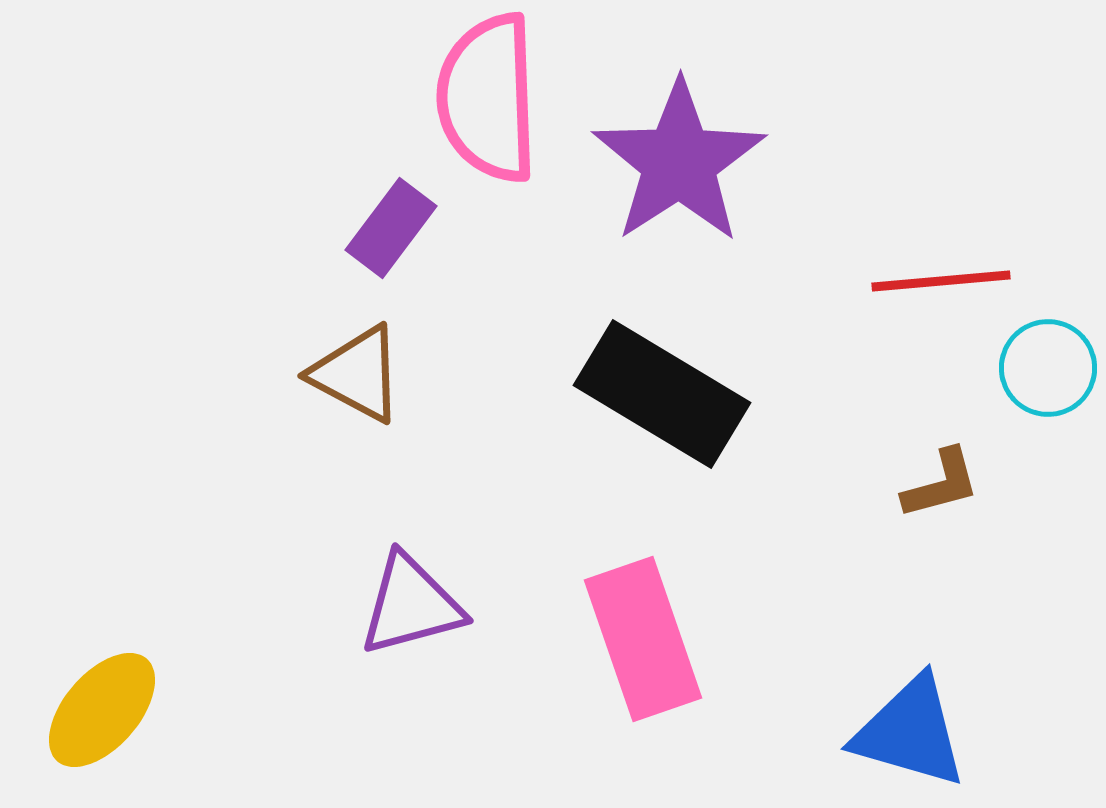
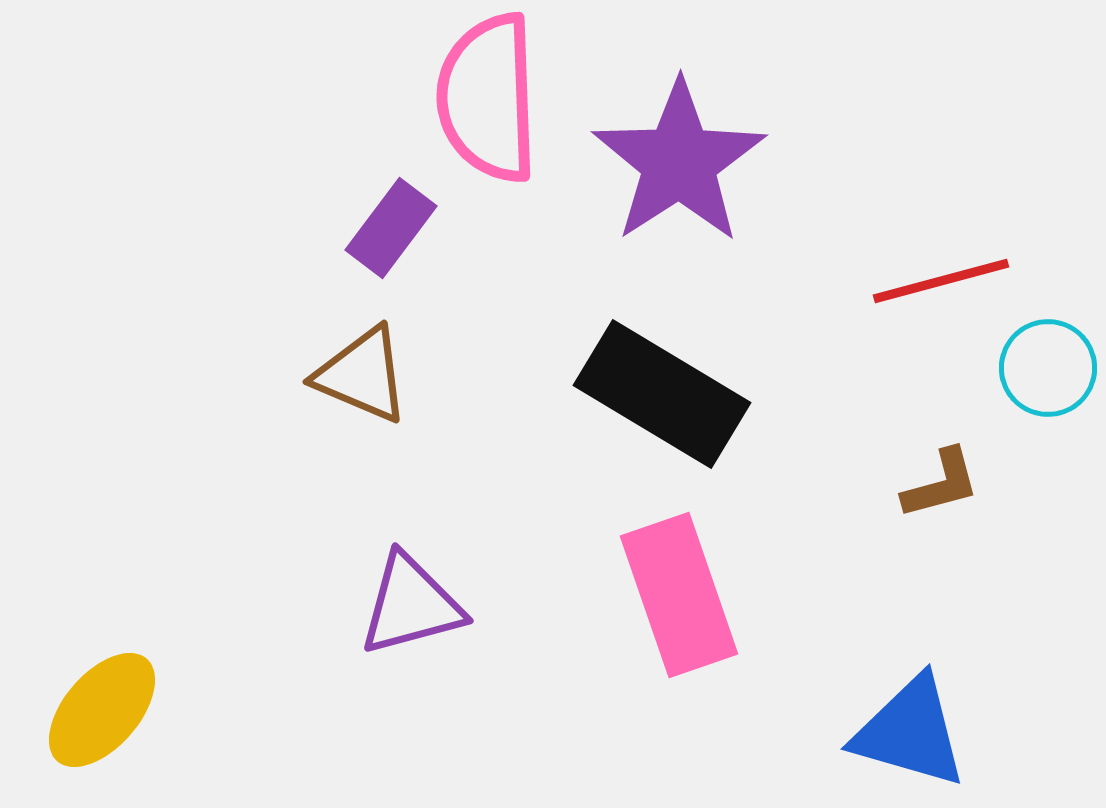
red line: rotated 10 degrees counterclockwise
brown triangle: moved 5 px right, 1 px down; rotated 5 degrees counterclockwise
pink rectangle: moved 36 px right, 44 px up
